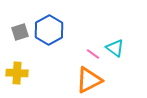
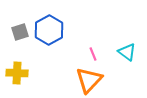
cyan triangle: moved 12 px right, 4 px down
pink line: rotated 32 degrees clockwise
orange triangle: rotated 20 degrees counterclockwise
